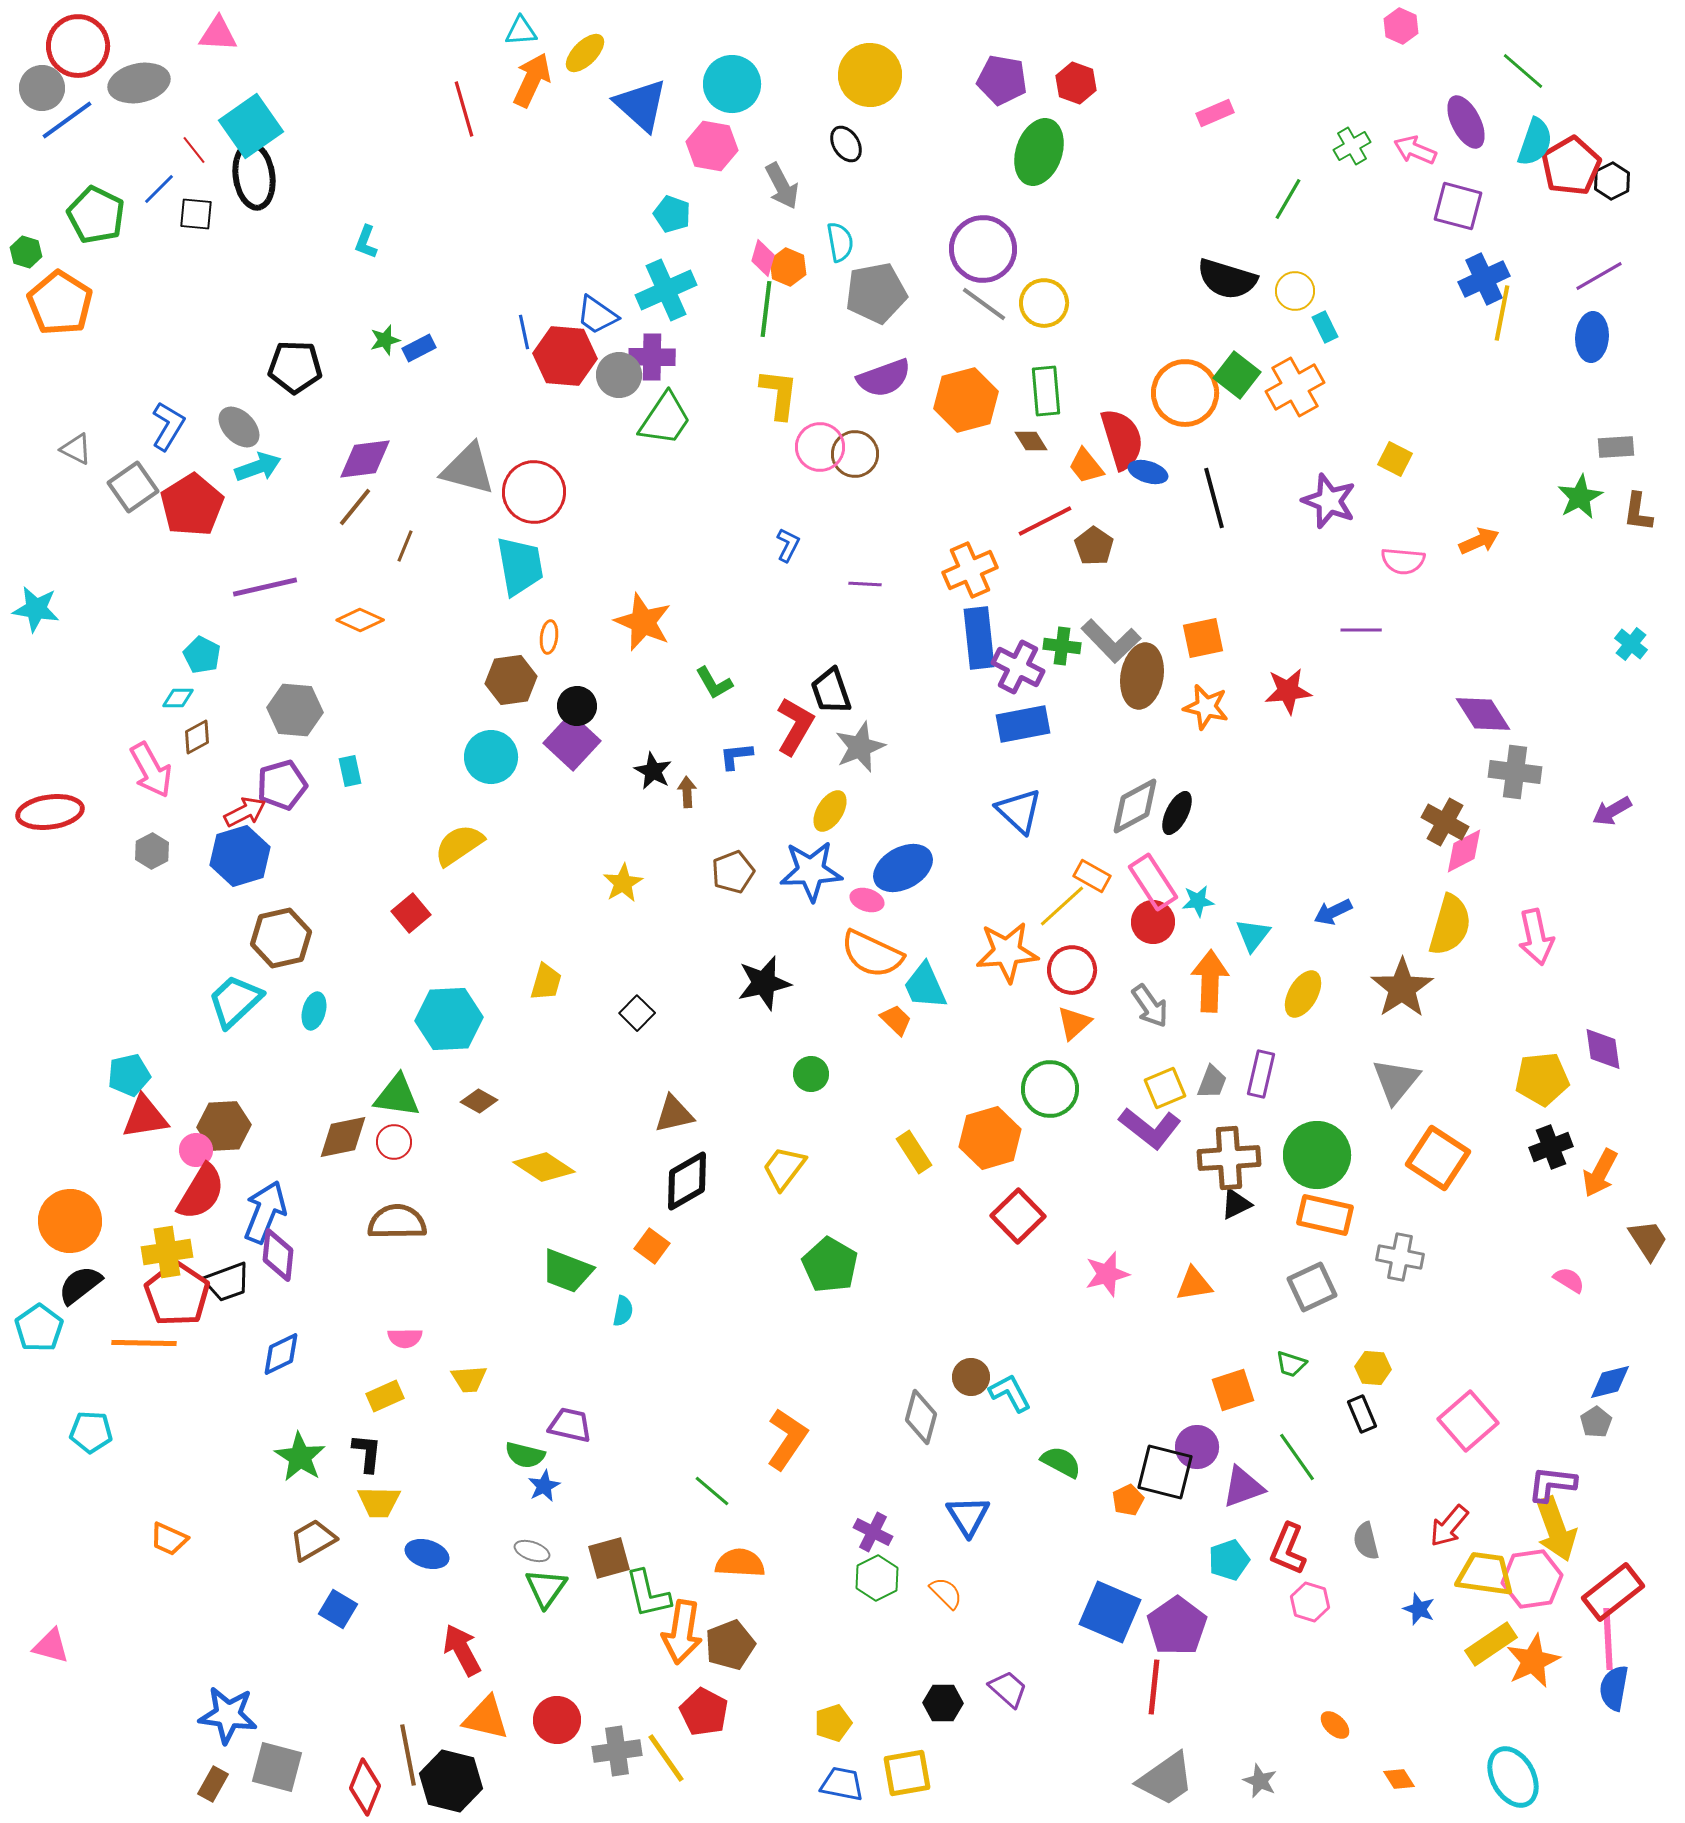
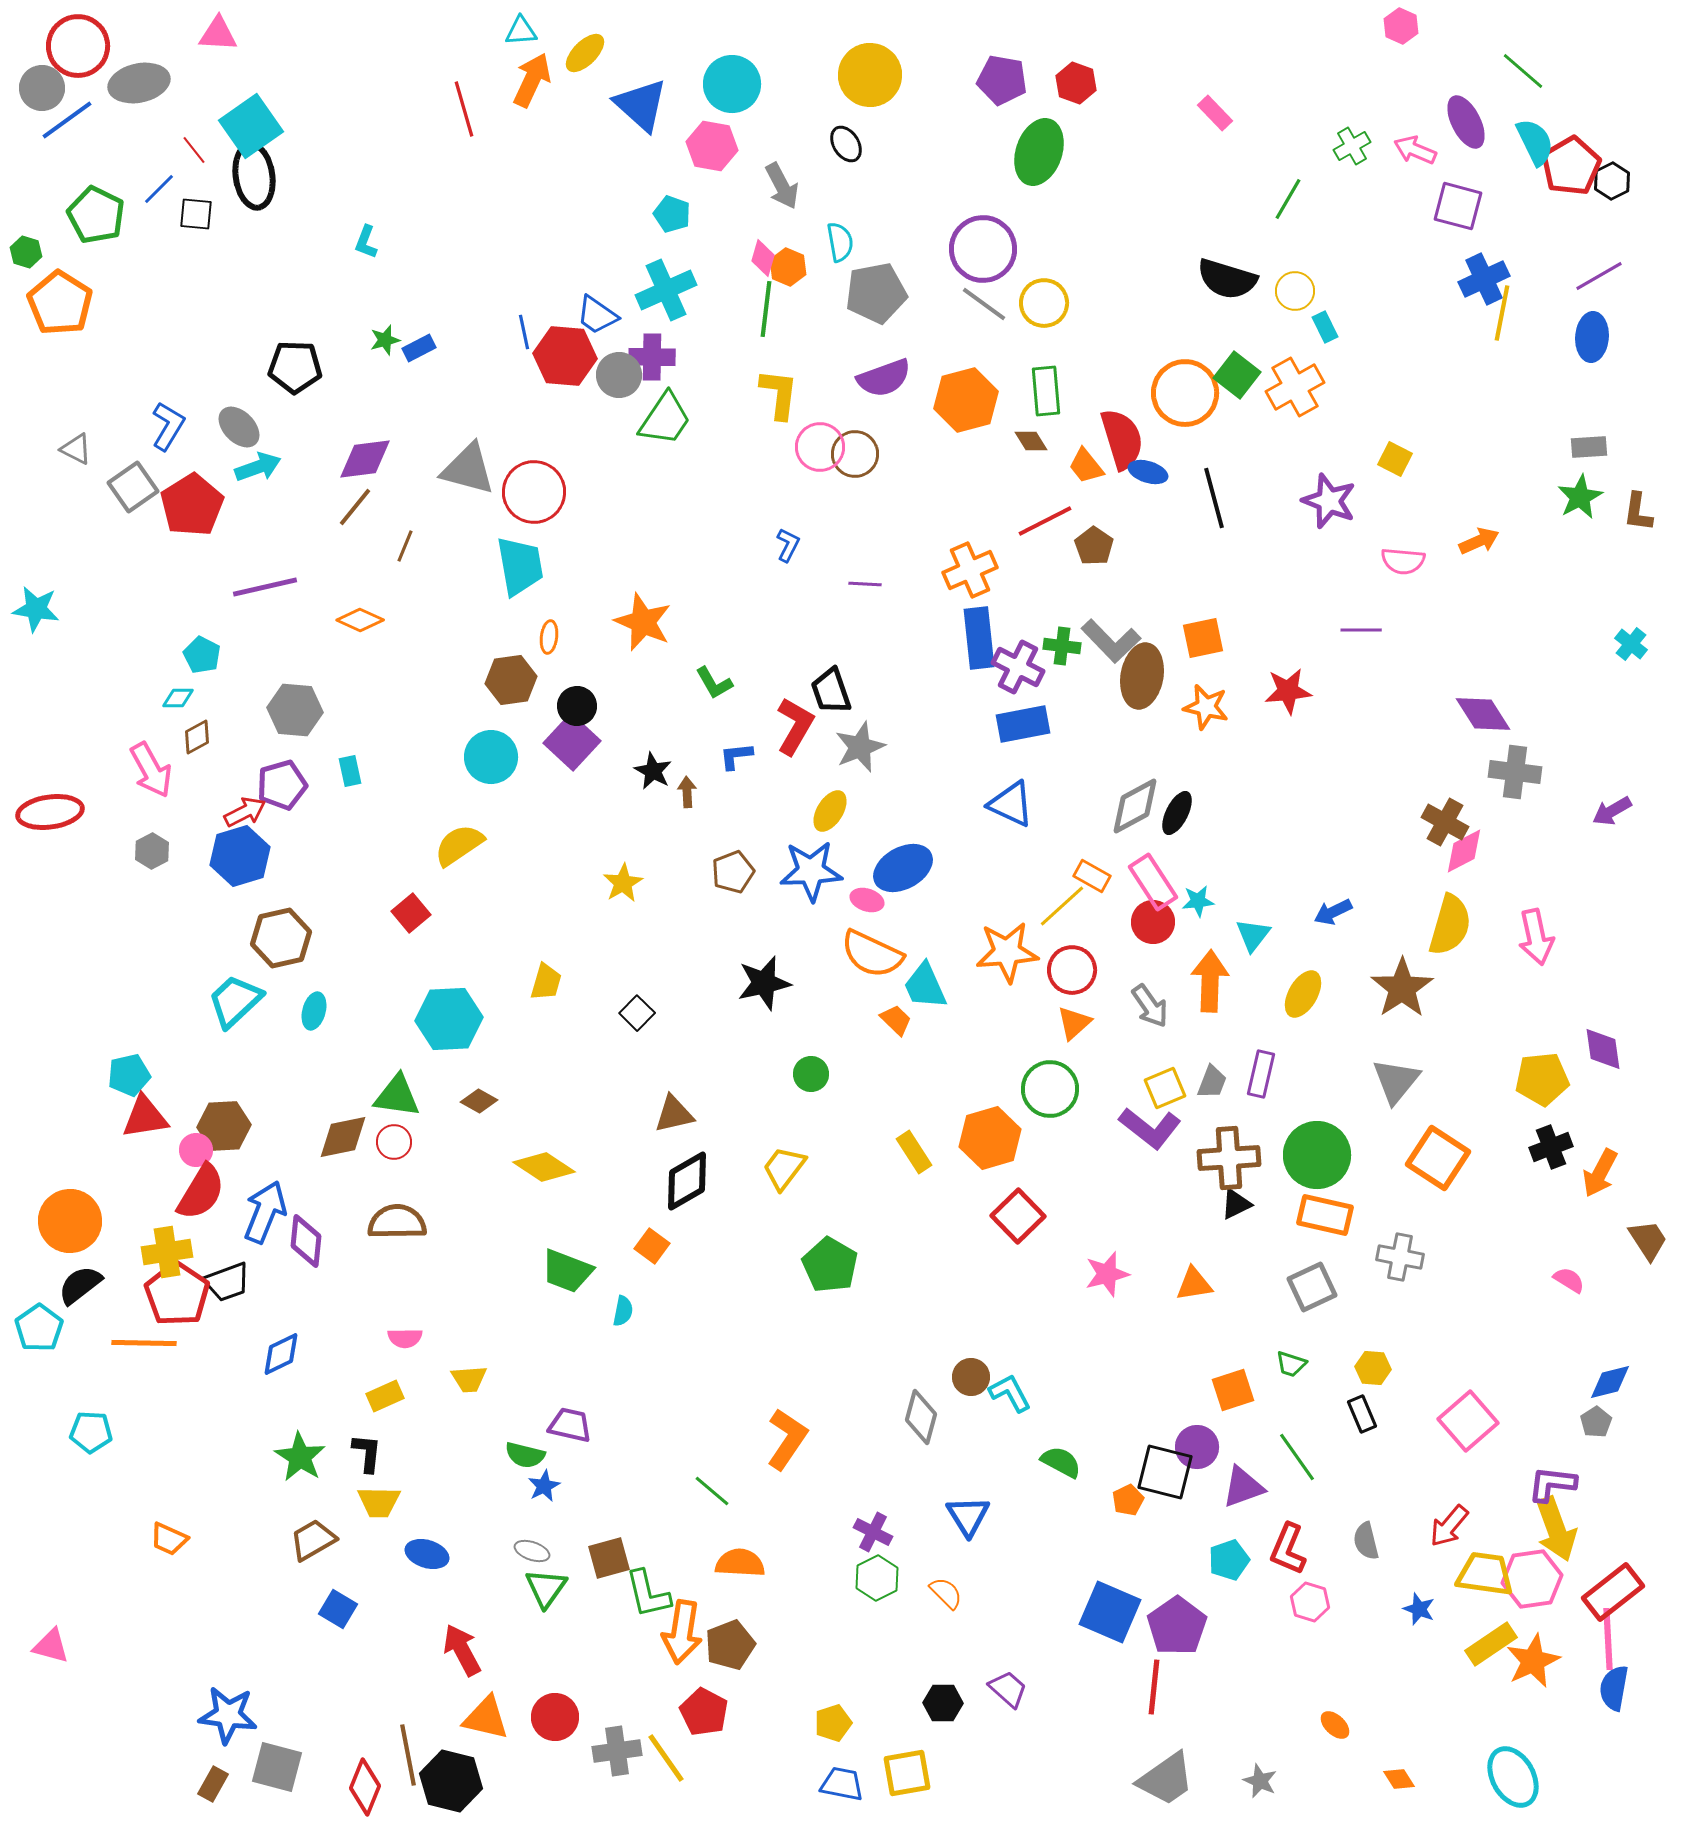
pink rectangle at (1215, 113): rotated 69 degrees clockwise
cyan semicircle at (1535, 142): rotated 45 degrees counterclockwise
gray rectangle at (1616, 447): moved 27 px left
blue triangle at (1019, 811): moved 8 px left, 7 px up; rotated 18 degrees counterclockwise
purple diamond at (278, 1255): moved 28 px right, 14 px up
red circle at (557, 1720): moved 2 px left, 3 px up
